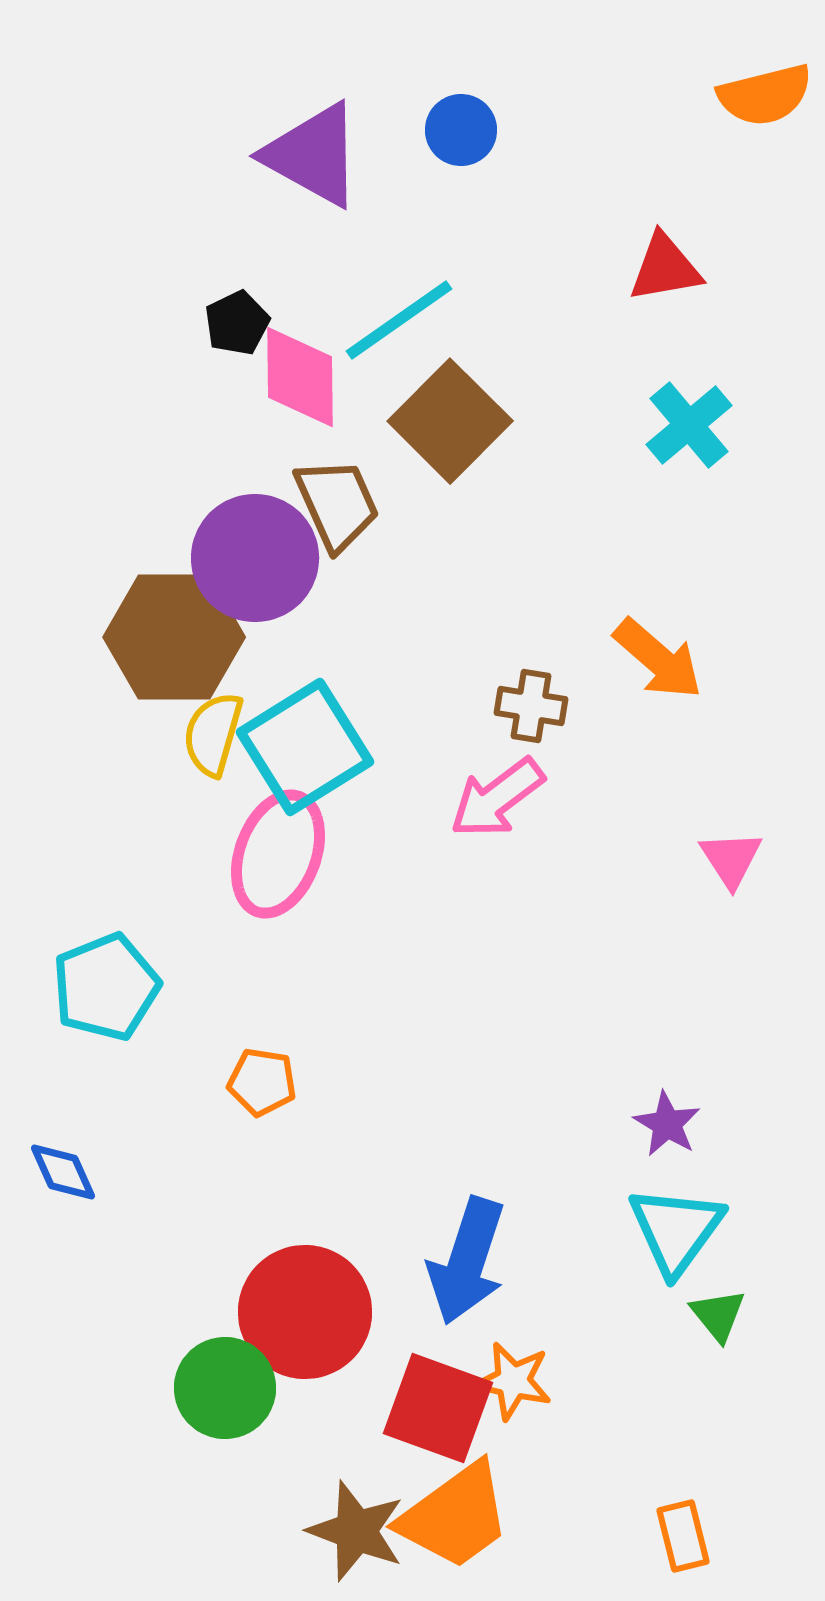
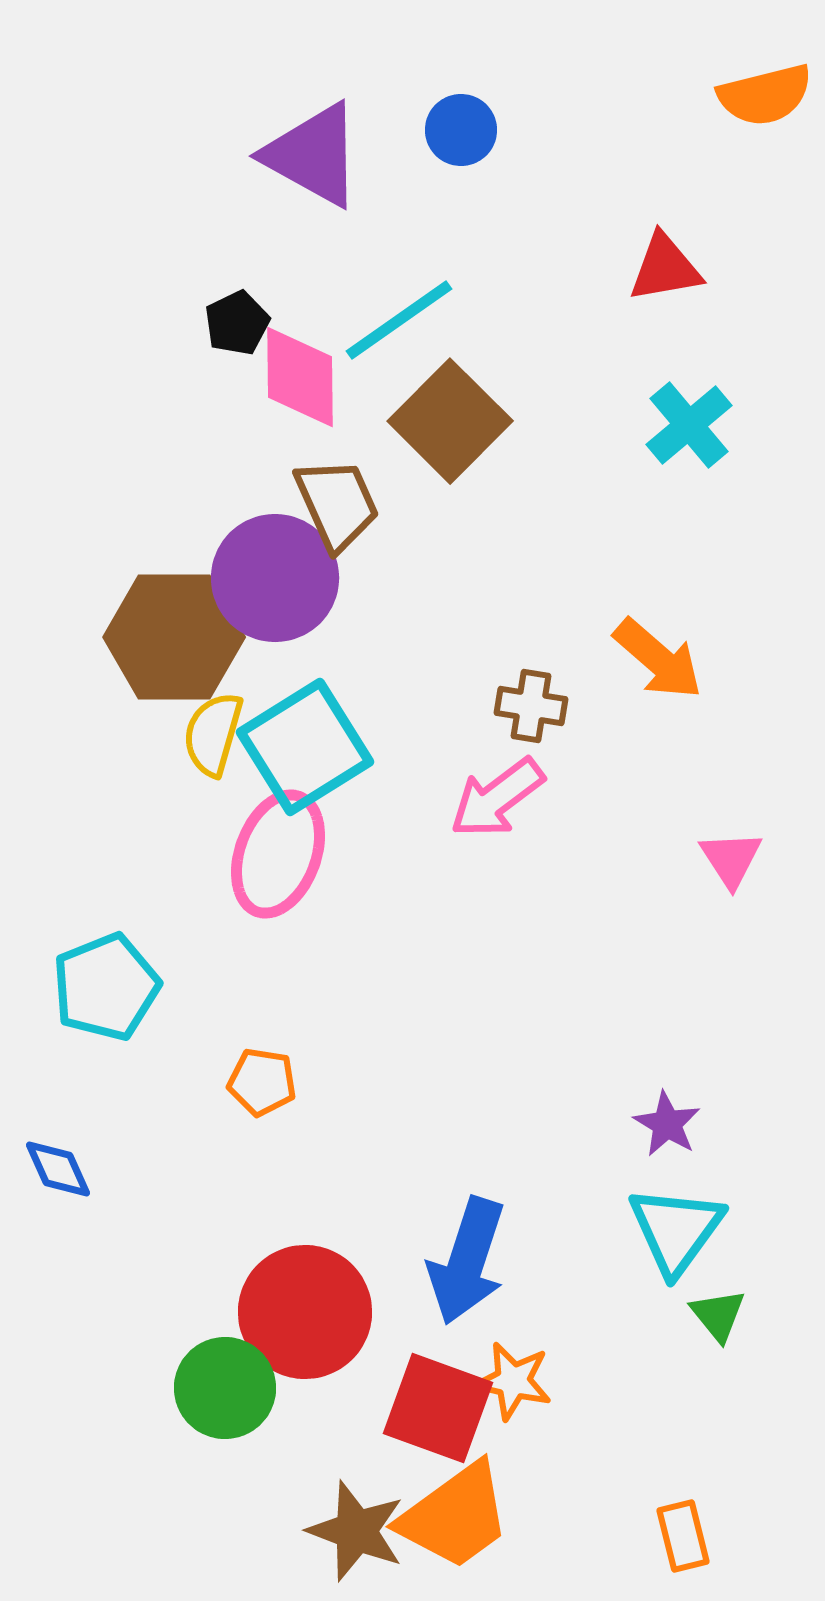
purple circle: moved 20 px right, 20 px down
blue diamond: moved 5 px left, 3 px up
